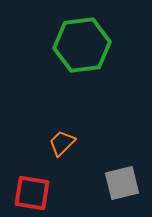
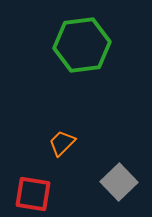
gray square: moved 3 px left, 1 px up; rotated 30 degrees counterclockwise
red square: moved 1 px right, 1 px down
